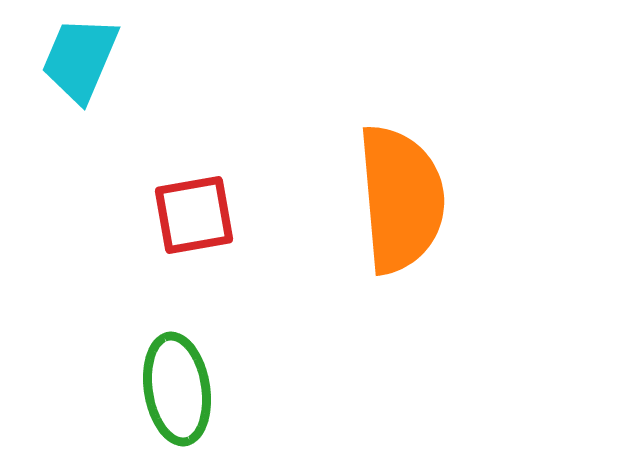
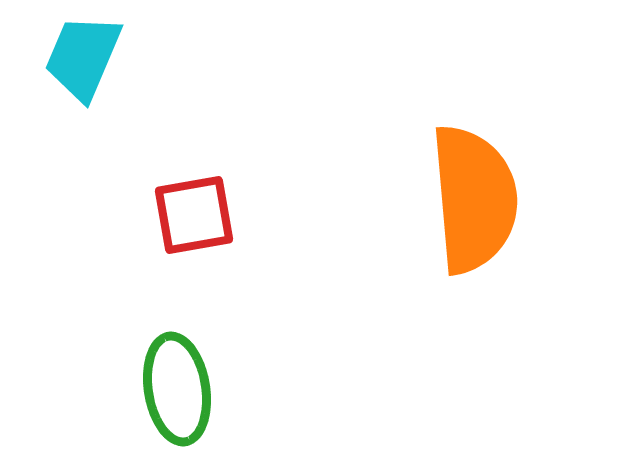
cyan trapezoid: moved 3 px right, 2 px up
orange semicircle: moved 73 px right
